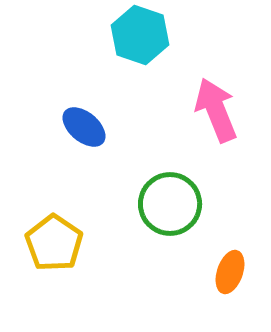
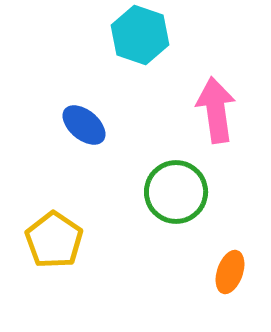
pink arrow: rotated 14 degrees clockwise
blue ellipse: moved 2 px up
green circle: moved 6 px right, 12 px up
yellow pentagon: moved 3 px up
